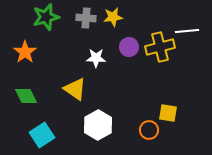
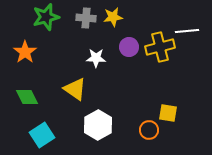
green diamond: moved 1 px right, 1 px down
